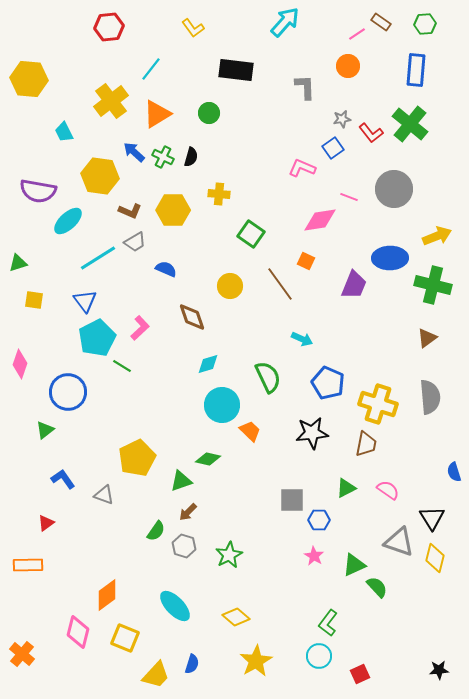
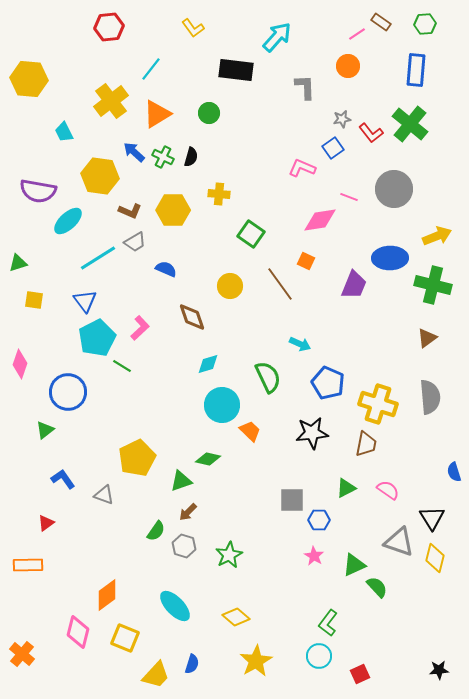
cyan arrow at (285, 22): moved 8 px left, 15 px down
cyan arrow at (302, 339): moved 2 px left, 5 px down
